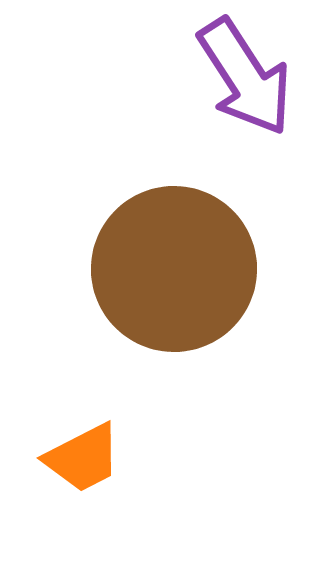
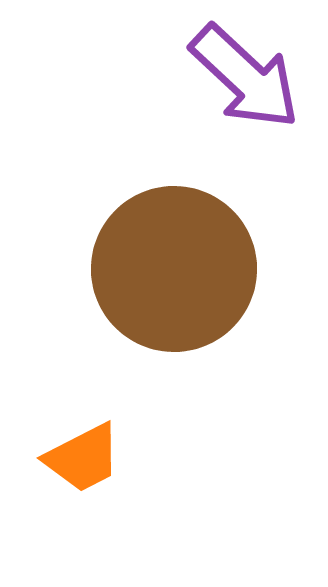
purple arrow: rotated 14 degrees counterclockwise
